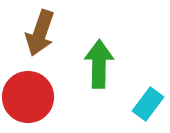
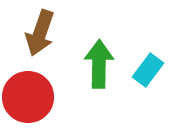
cyan rectangle: moved 34 px up
